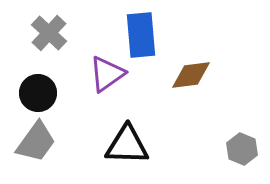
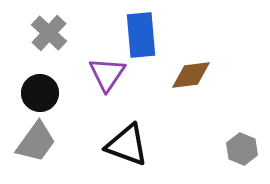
purple triangle: rotated 21 degrees counterclockwise
black circle: moved 2 px right
black triangle: rotated 18 degrees clockwise
